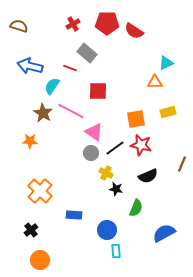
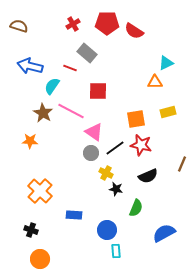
black cross: rotated 32 degrees counterclockwise
orange circle: moved 1 px up
